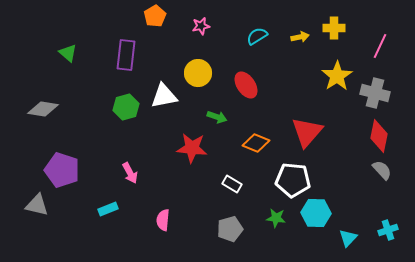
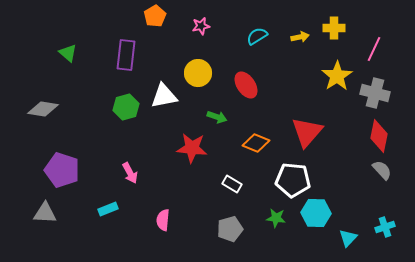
pink line: moved 6 px left, 3 px down
gray triangle: moved 8 px right, 8 px down; rotated 10 degrees counterclockwise
cyan cross: moved 3 px left, 3 px up
